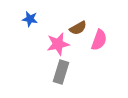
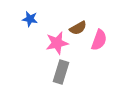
pink star: moved 1 px left, 1 px up
